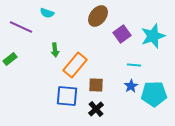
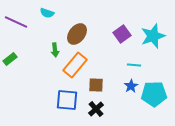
brown ellipse: moved 21 px left, 18 px down
purple line: moved 5 px left, 5 px up
blue square: moved 4 px down
